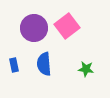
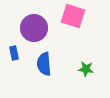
pink square: moved 6 px right, 10 px up; rotated 35 degrees counterclockwise
blue rectangle: moved 12 px up
